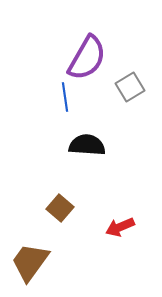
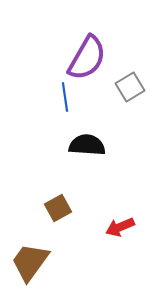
brown square: moved 2 px left; rotated 20 degrees clockwise
